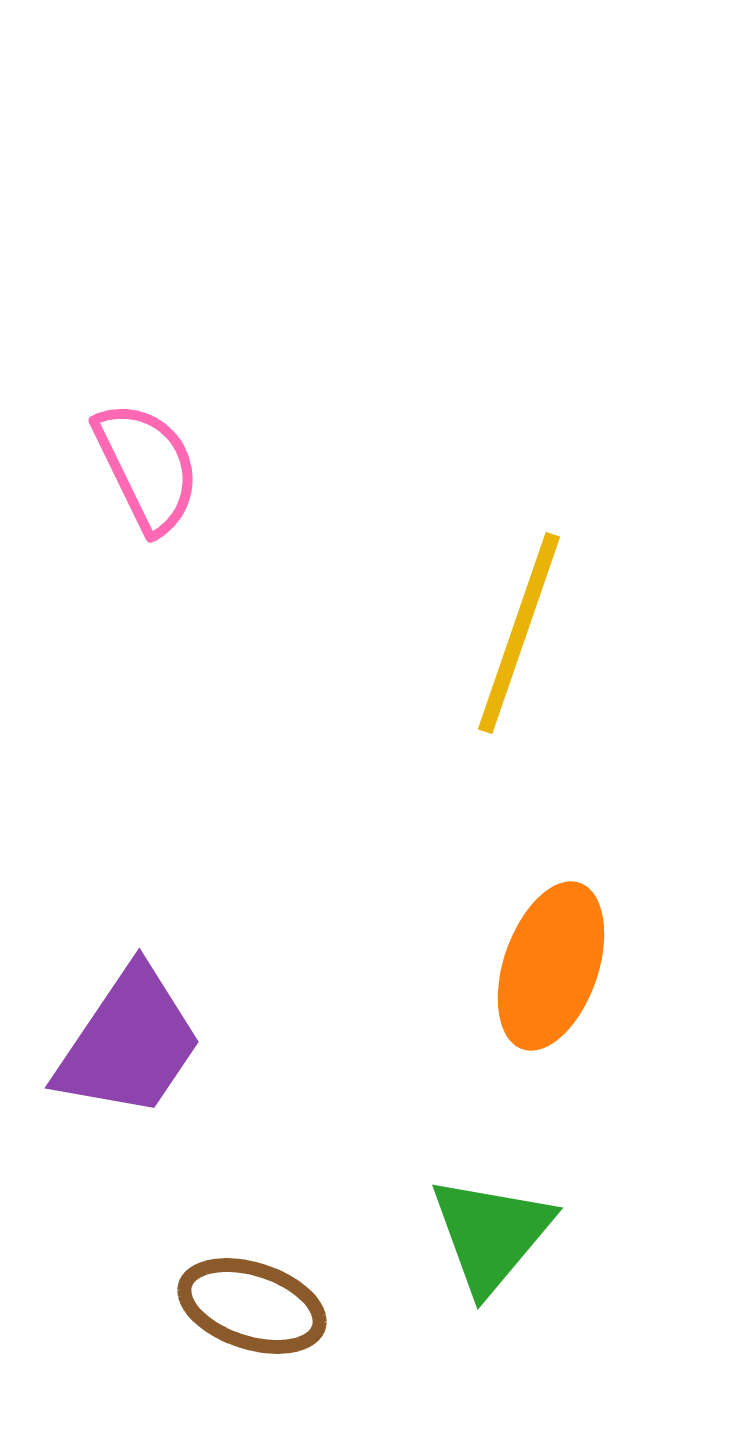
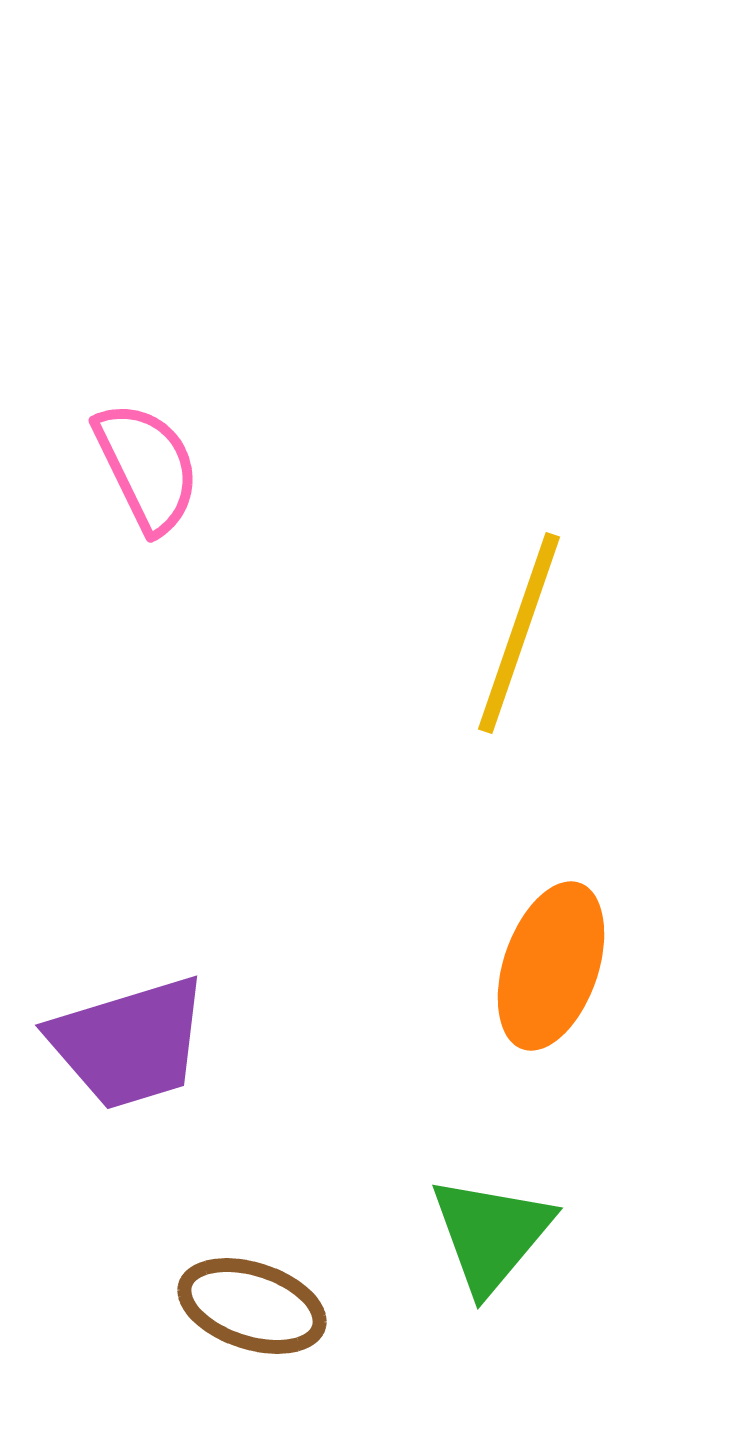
purple trapezoid: rotated 39 degrees clockwise
